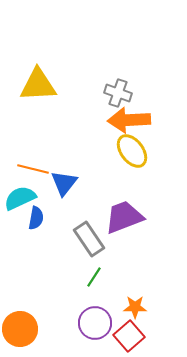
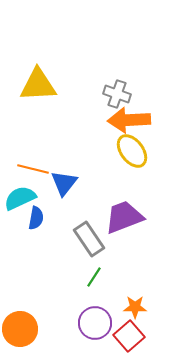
gray cross: moved 1 px left, 1 px down
